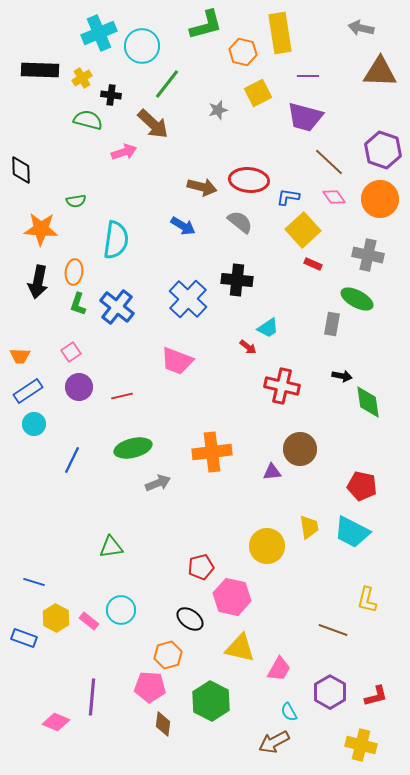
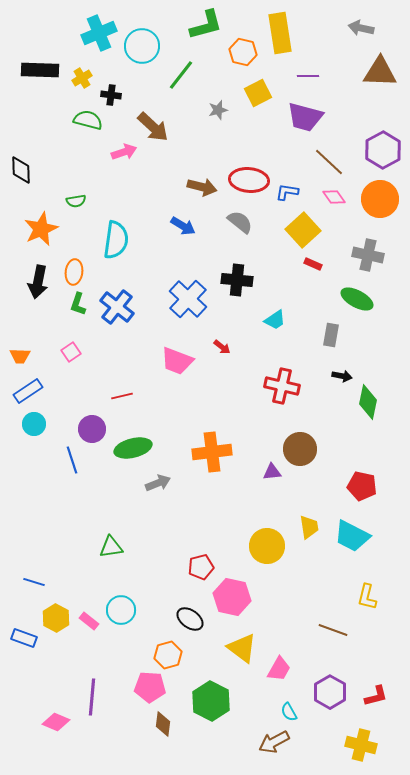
green line at (167, 84): moved 14 px right, 9 px up
brown arrow at (153, 124): moved 3 px down
purple hexagon at (383, 150): rotated 12 degrees clockwise
blue L-shape at (288, 197): moved 1 px left, 5 px up
orange star at (41, 229): rotated 28 degrees counterclockwise
gray rectangle at (332, 324): moved 1 px left, 11 px down
cyan trapezoid at (268, 328): moved 7 px right, 8 px up
red arrow at (248, 347): moved 26 px left
purple circle at (79, 387): moved 13 px right, 42 px down
green diamond at (368, 402): rotated 20 degrees clockwise
blue line at (72, 460): rotated 44 degrees counterclockwise
cyan trapezoid at (352, 532): moved 4 px down
yellow L-shape at (367, 600): moved 3 px up
yellow triangle at (240, 648): moved 2 px right; rotated 24 degrees clockwise
